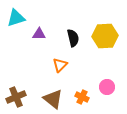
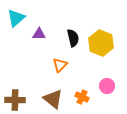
cyan triangle: rotated 24 degrees counterclockwise
yellow hexagon: moved 4 px left, 7 px down; rotated 25 degrees clockwise
pink circle: moved 1 px up
brown cross: moved 1 px left, 3 px down; rotated 24 degrees clockwise
